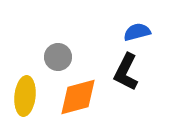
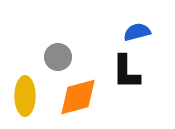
black L-shape: rotated 27 degrees counterclockwise
yellow ellipse: rotated 6 degrees counterclockwise
